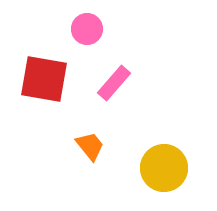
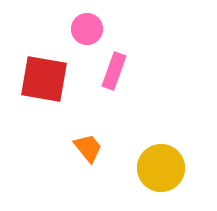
pink rectangle: moved 12 px up; rotated 21 degrees counterclockwise
orange trapezoid: moved 2 px left, 2 px down
yellow circle: moved 3 px left
